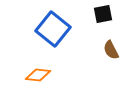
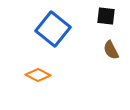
black square: moved 3 px right, 2 px down; rotated 18 degrees clockwise
orange diamond: rotated 20 degrees clockwise
